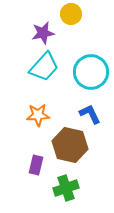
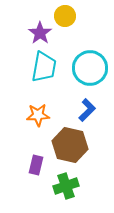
yellow circle: moved 6 px left, 2 px down
purple star: moved 3 px left; rotated 25 degrees counterclockwise
cyan trapezoid: rotated 32 degrees counterclockwise
cyan circle: moved 1 px left, 4 px up
blue L-shape: moved 3 px left, 4 px up; rotated 70 degrees clockwise
green cross: moved 2 px up
